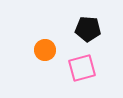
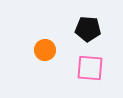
pink square: moved 8 px right; rotated 20 degrees clockwise
